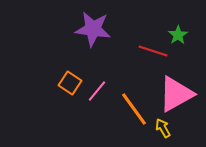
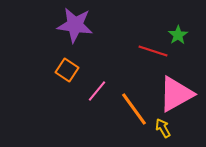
purple star: moved 18 px left, 4 px up
orange square: moved 3 px left, 13 px up
